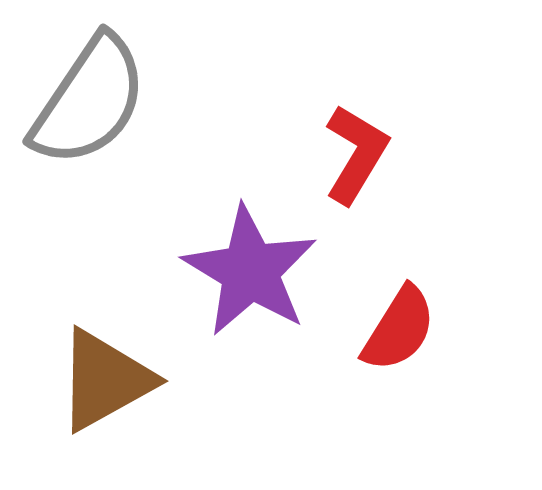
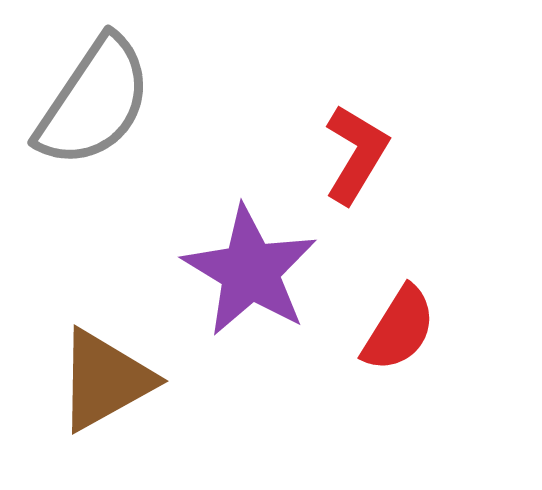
gray semicircle: moved 5 px right, 1 px down
